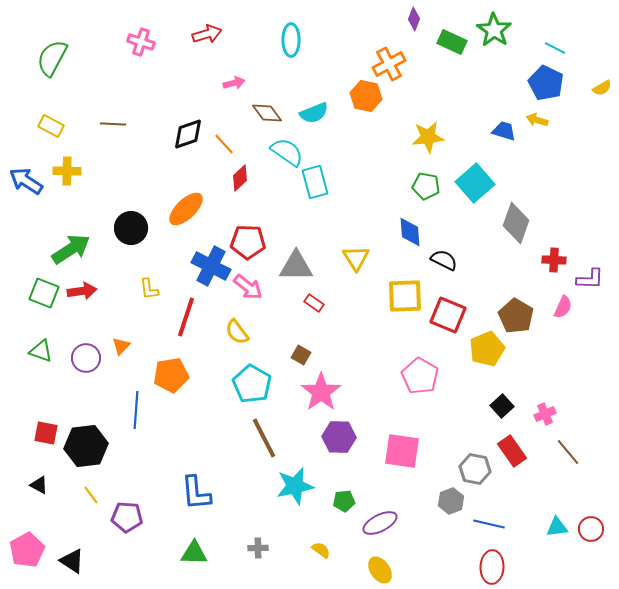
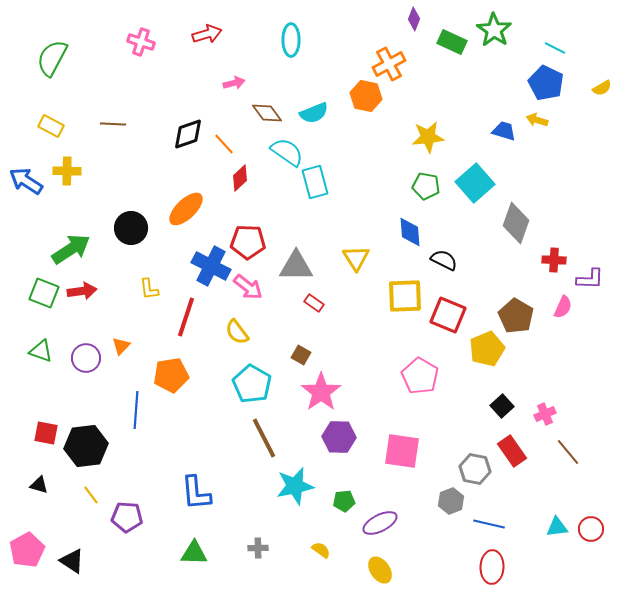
black triangle at (39, 485): rotated 12 degrees counterclockwise
